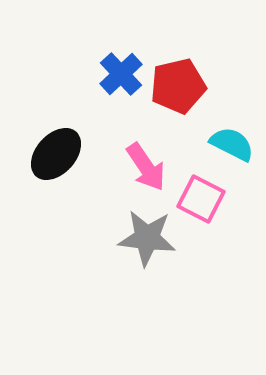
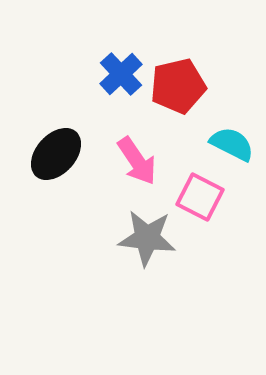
pink arrow: moved 9 px left, 6 px up
pink square: moved 1 px left, 2 px up
